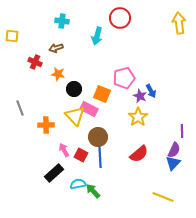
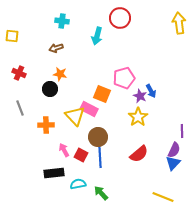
red cross: moved 16 px left, 11 px down
orange star: moved 2 px right
black circle: moved 24 px left
black rectangle: rotated 36 degrees clockwise
green arrow: moved 8 px right, 2 px down
